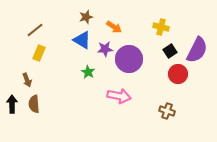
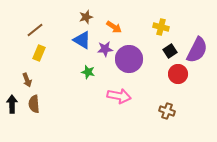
green star: rotated 16 degrees counterclockwise
